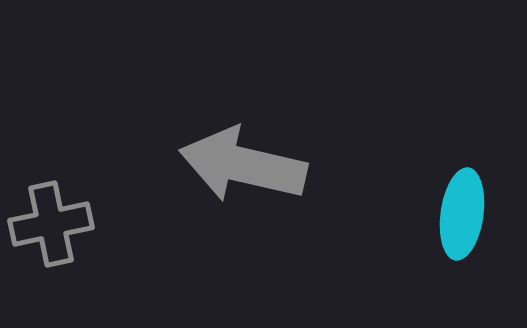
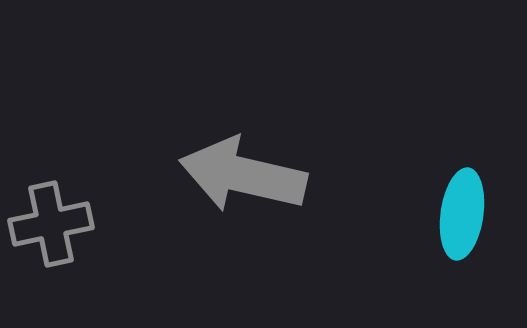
gray arrow: moved 10 px down
